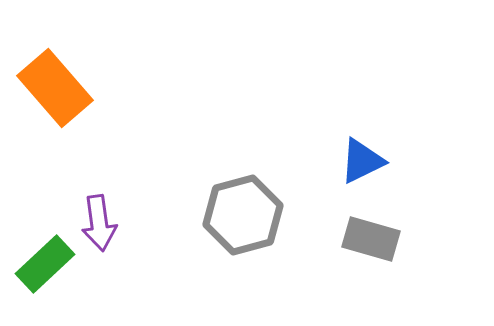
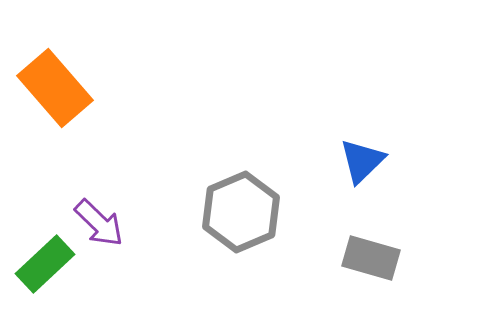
blue triangle: rotated 18 degrees counterclockwise
gray hexagon: moved 2 px left, 3 px up; rotated 8 degrees counterclockwise
purple arrow: rotated 38 degrees counterclockwise
gray rectangle: moved 19 px down
